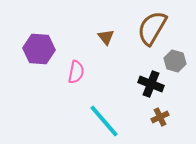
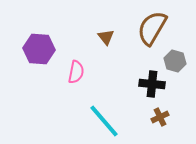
black cross: moved 1 px right; rotated 15 degrees counterclockwise
